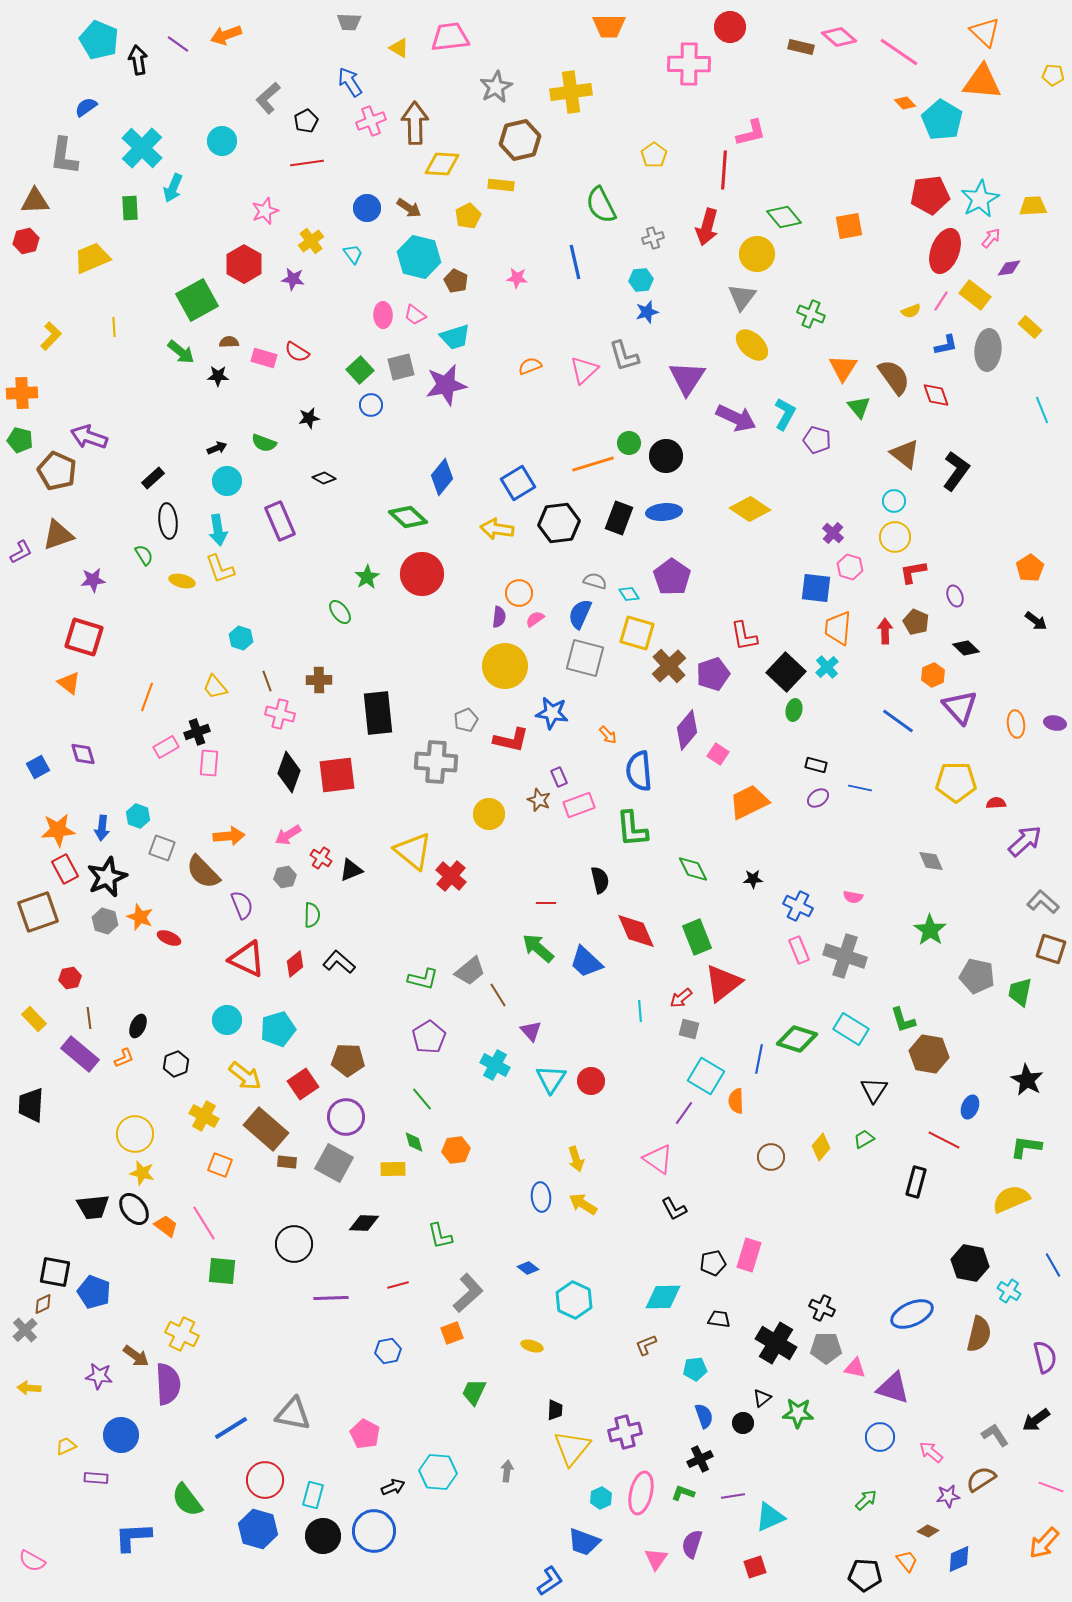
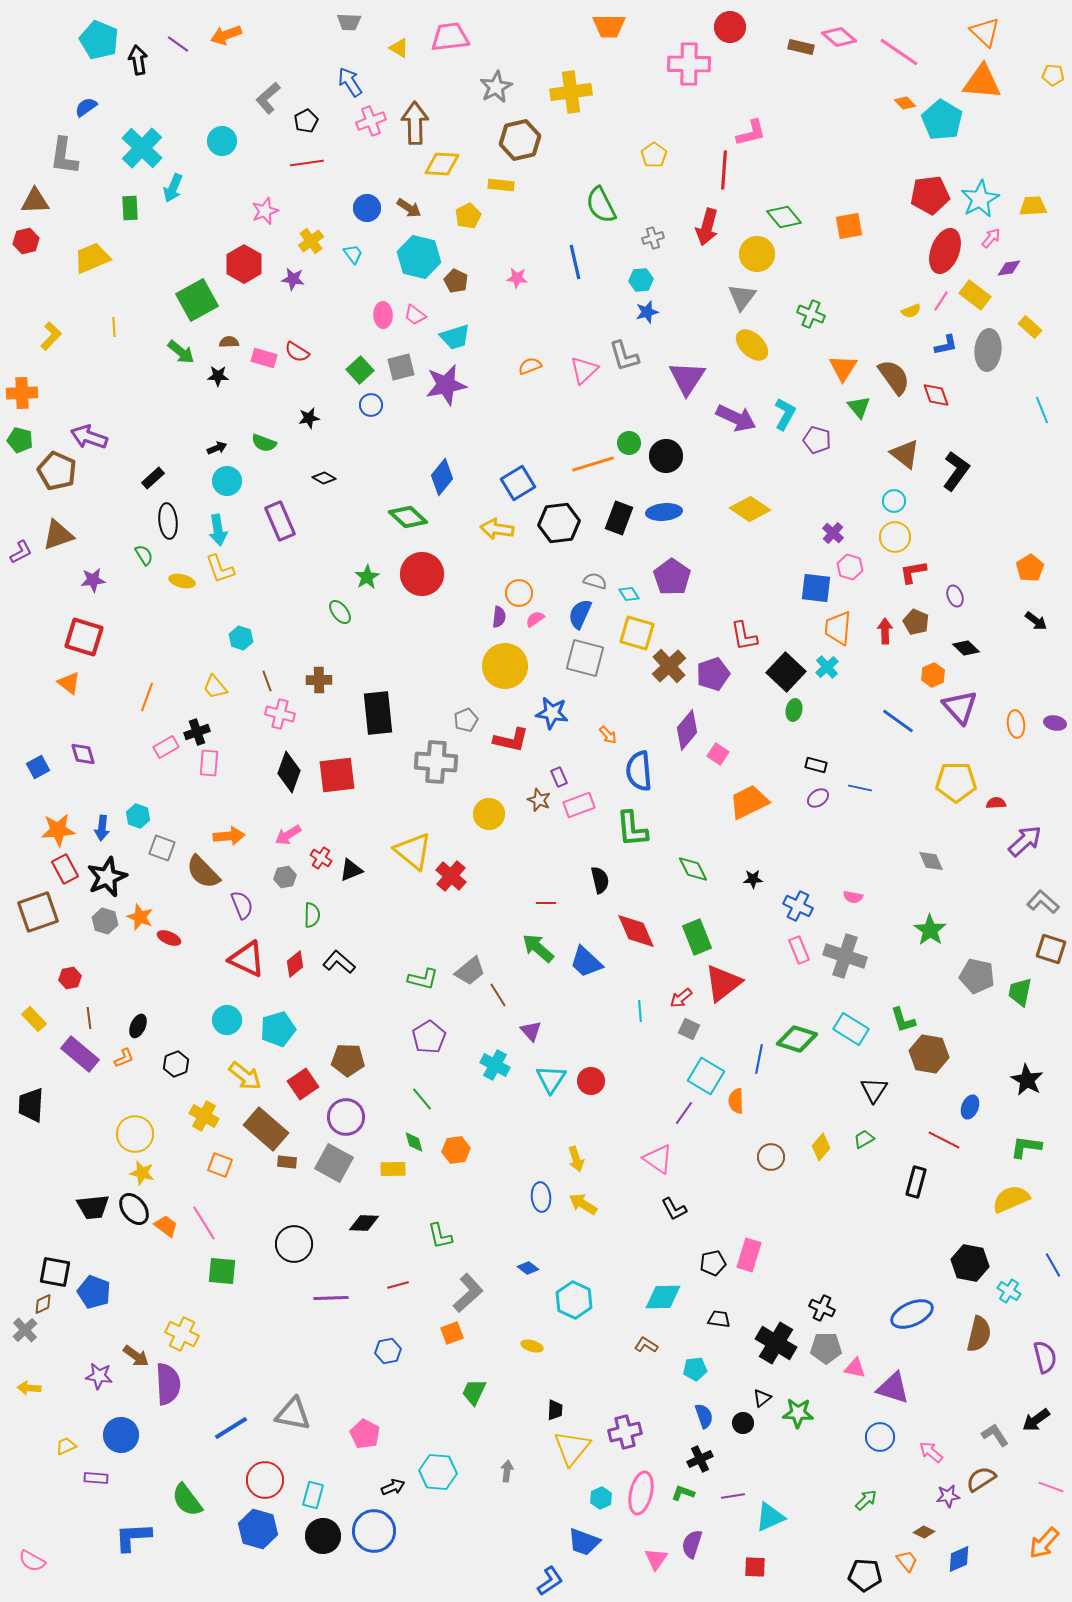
gray square at (689, 1029): rotated 10 degrees clockwise
brown L-shape at (646, 1345): rotated 55 degrees clockwise
brown diamond at (928, 1531): moved 4 px left, 1 px down
red square at (755, 1567): rotated 20 degrees clockwise
